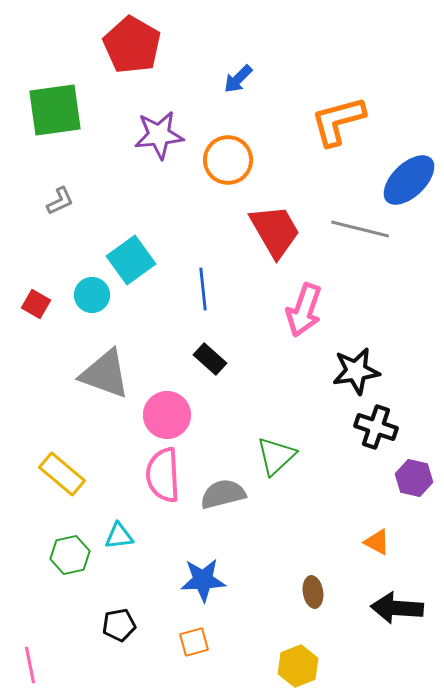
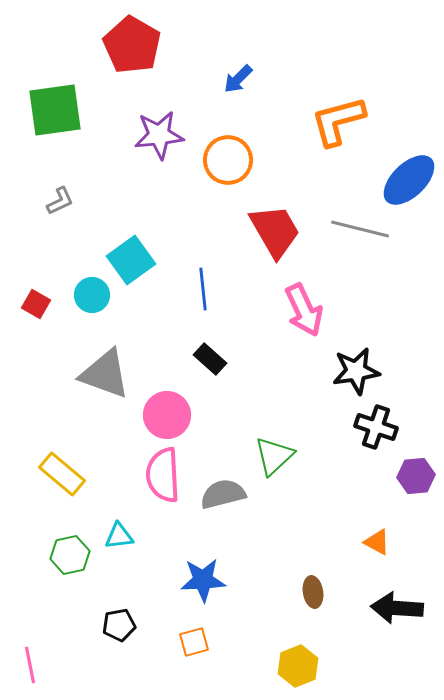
pink arrow: rotated 44 degrees counterclockwise
green triangle: moved 2 px left
purple hexagon: moved 2 px right, 2 px up; rotated 18 degrees counterclockwise
